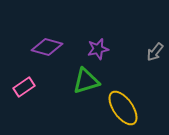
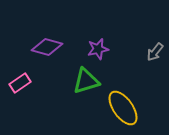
pink rectangle: moved 4 px left, 4 px up
